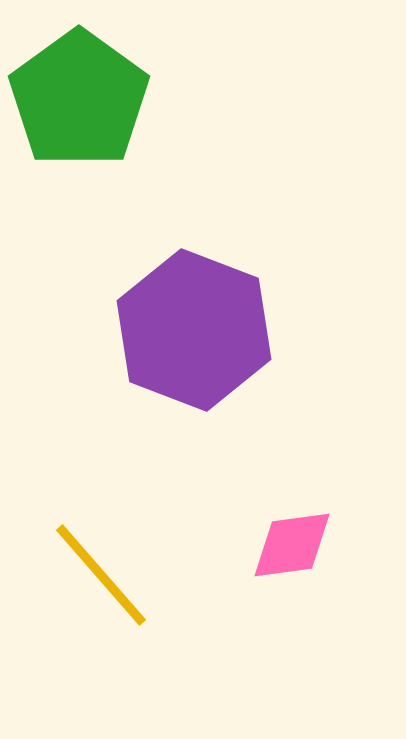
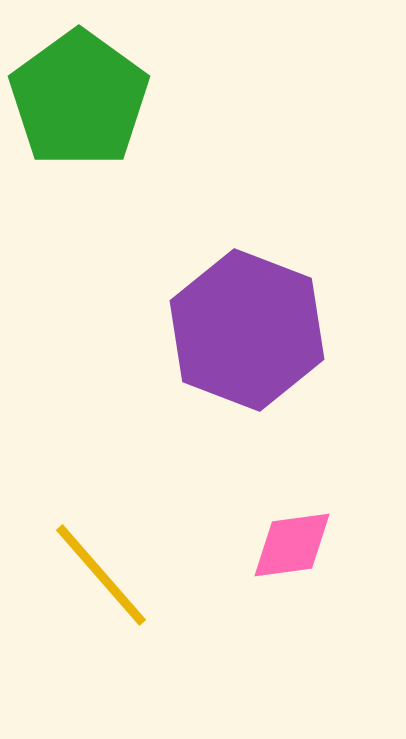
purple hexagon: moved 53 px right
